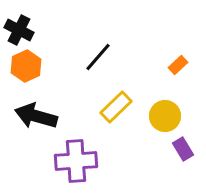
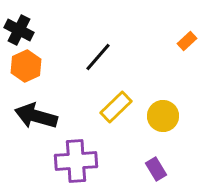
orange rectangle: moved 9 px right, 24 px up
yellow circle: moved 2 px left
purple rectangle: moved 27 px left, 20 px down
